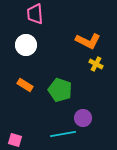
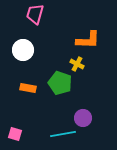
pink trapezoid: rotated 20 degrees clockwise
orange L-shape: moved 1 px up; rotated 25 degrees counterclockwise
white circle: moved 3 px left, 5 px down
yellow cross: moved 19 px left
orange rectangle: moved 3 px right, 3 px down; rotated 21 degrees counterclockwise
green pentagon: moved 7 px up
pink square: moved 6 px up
